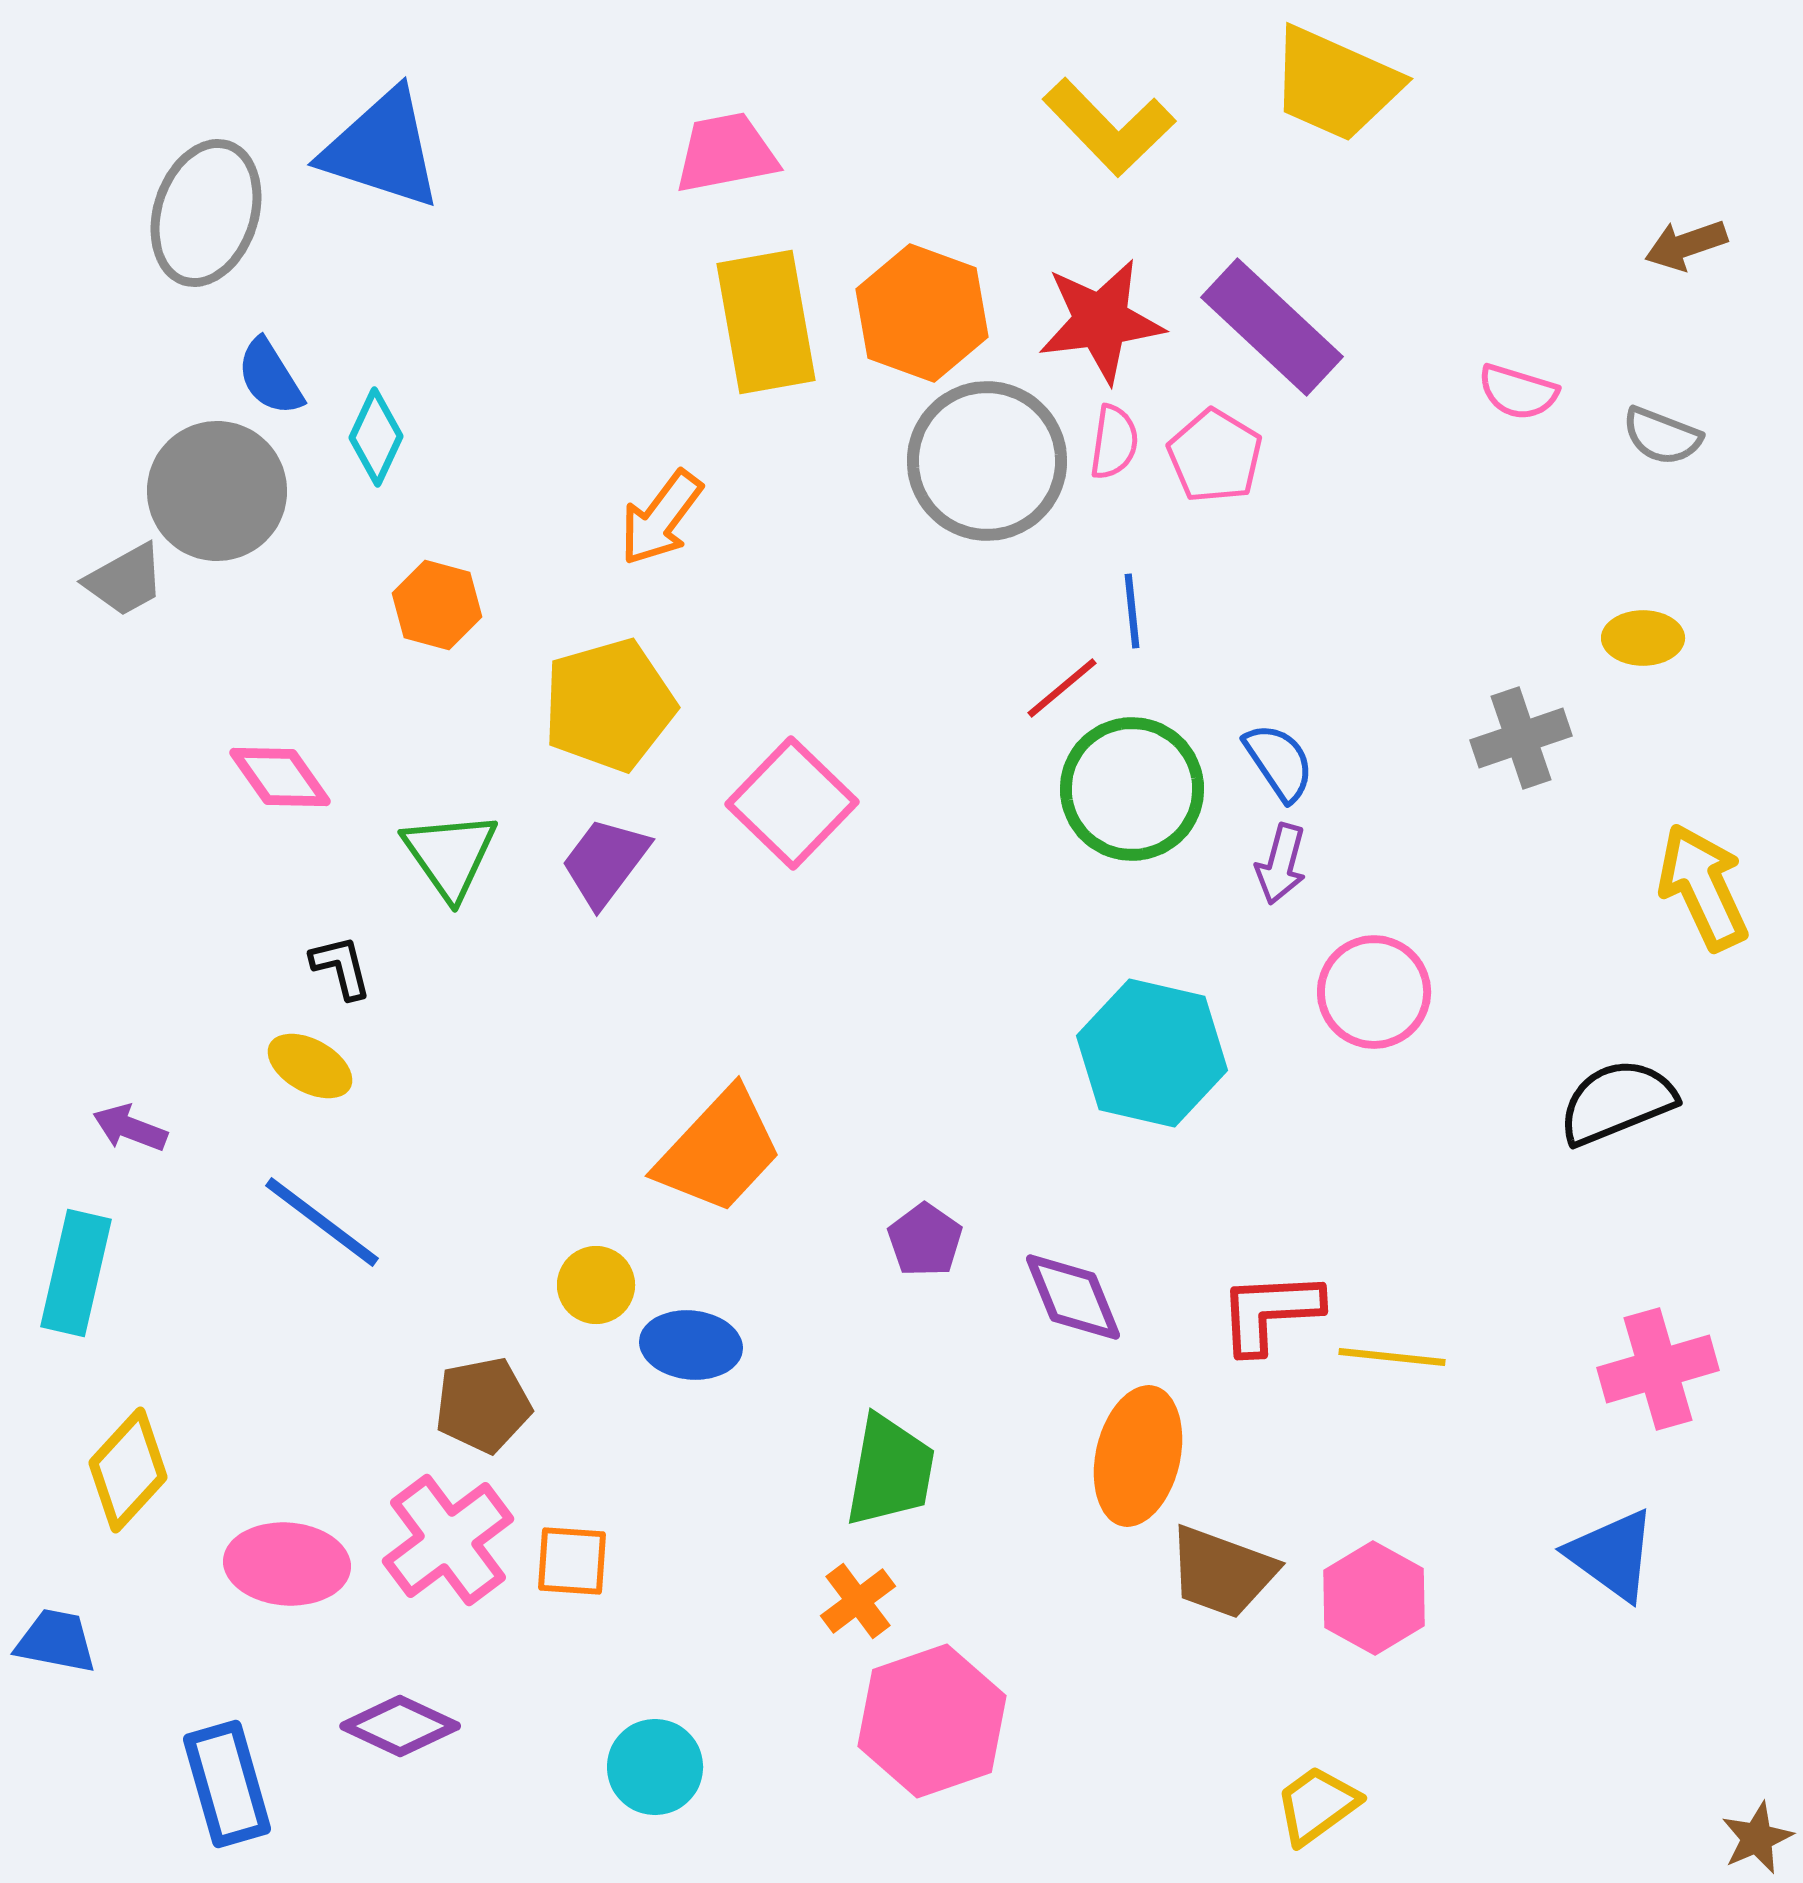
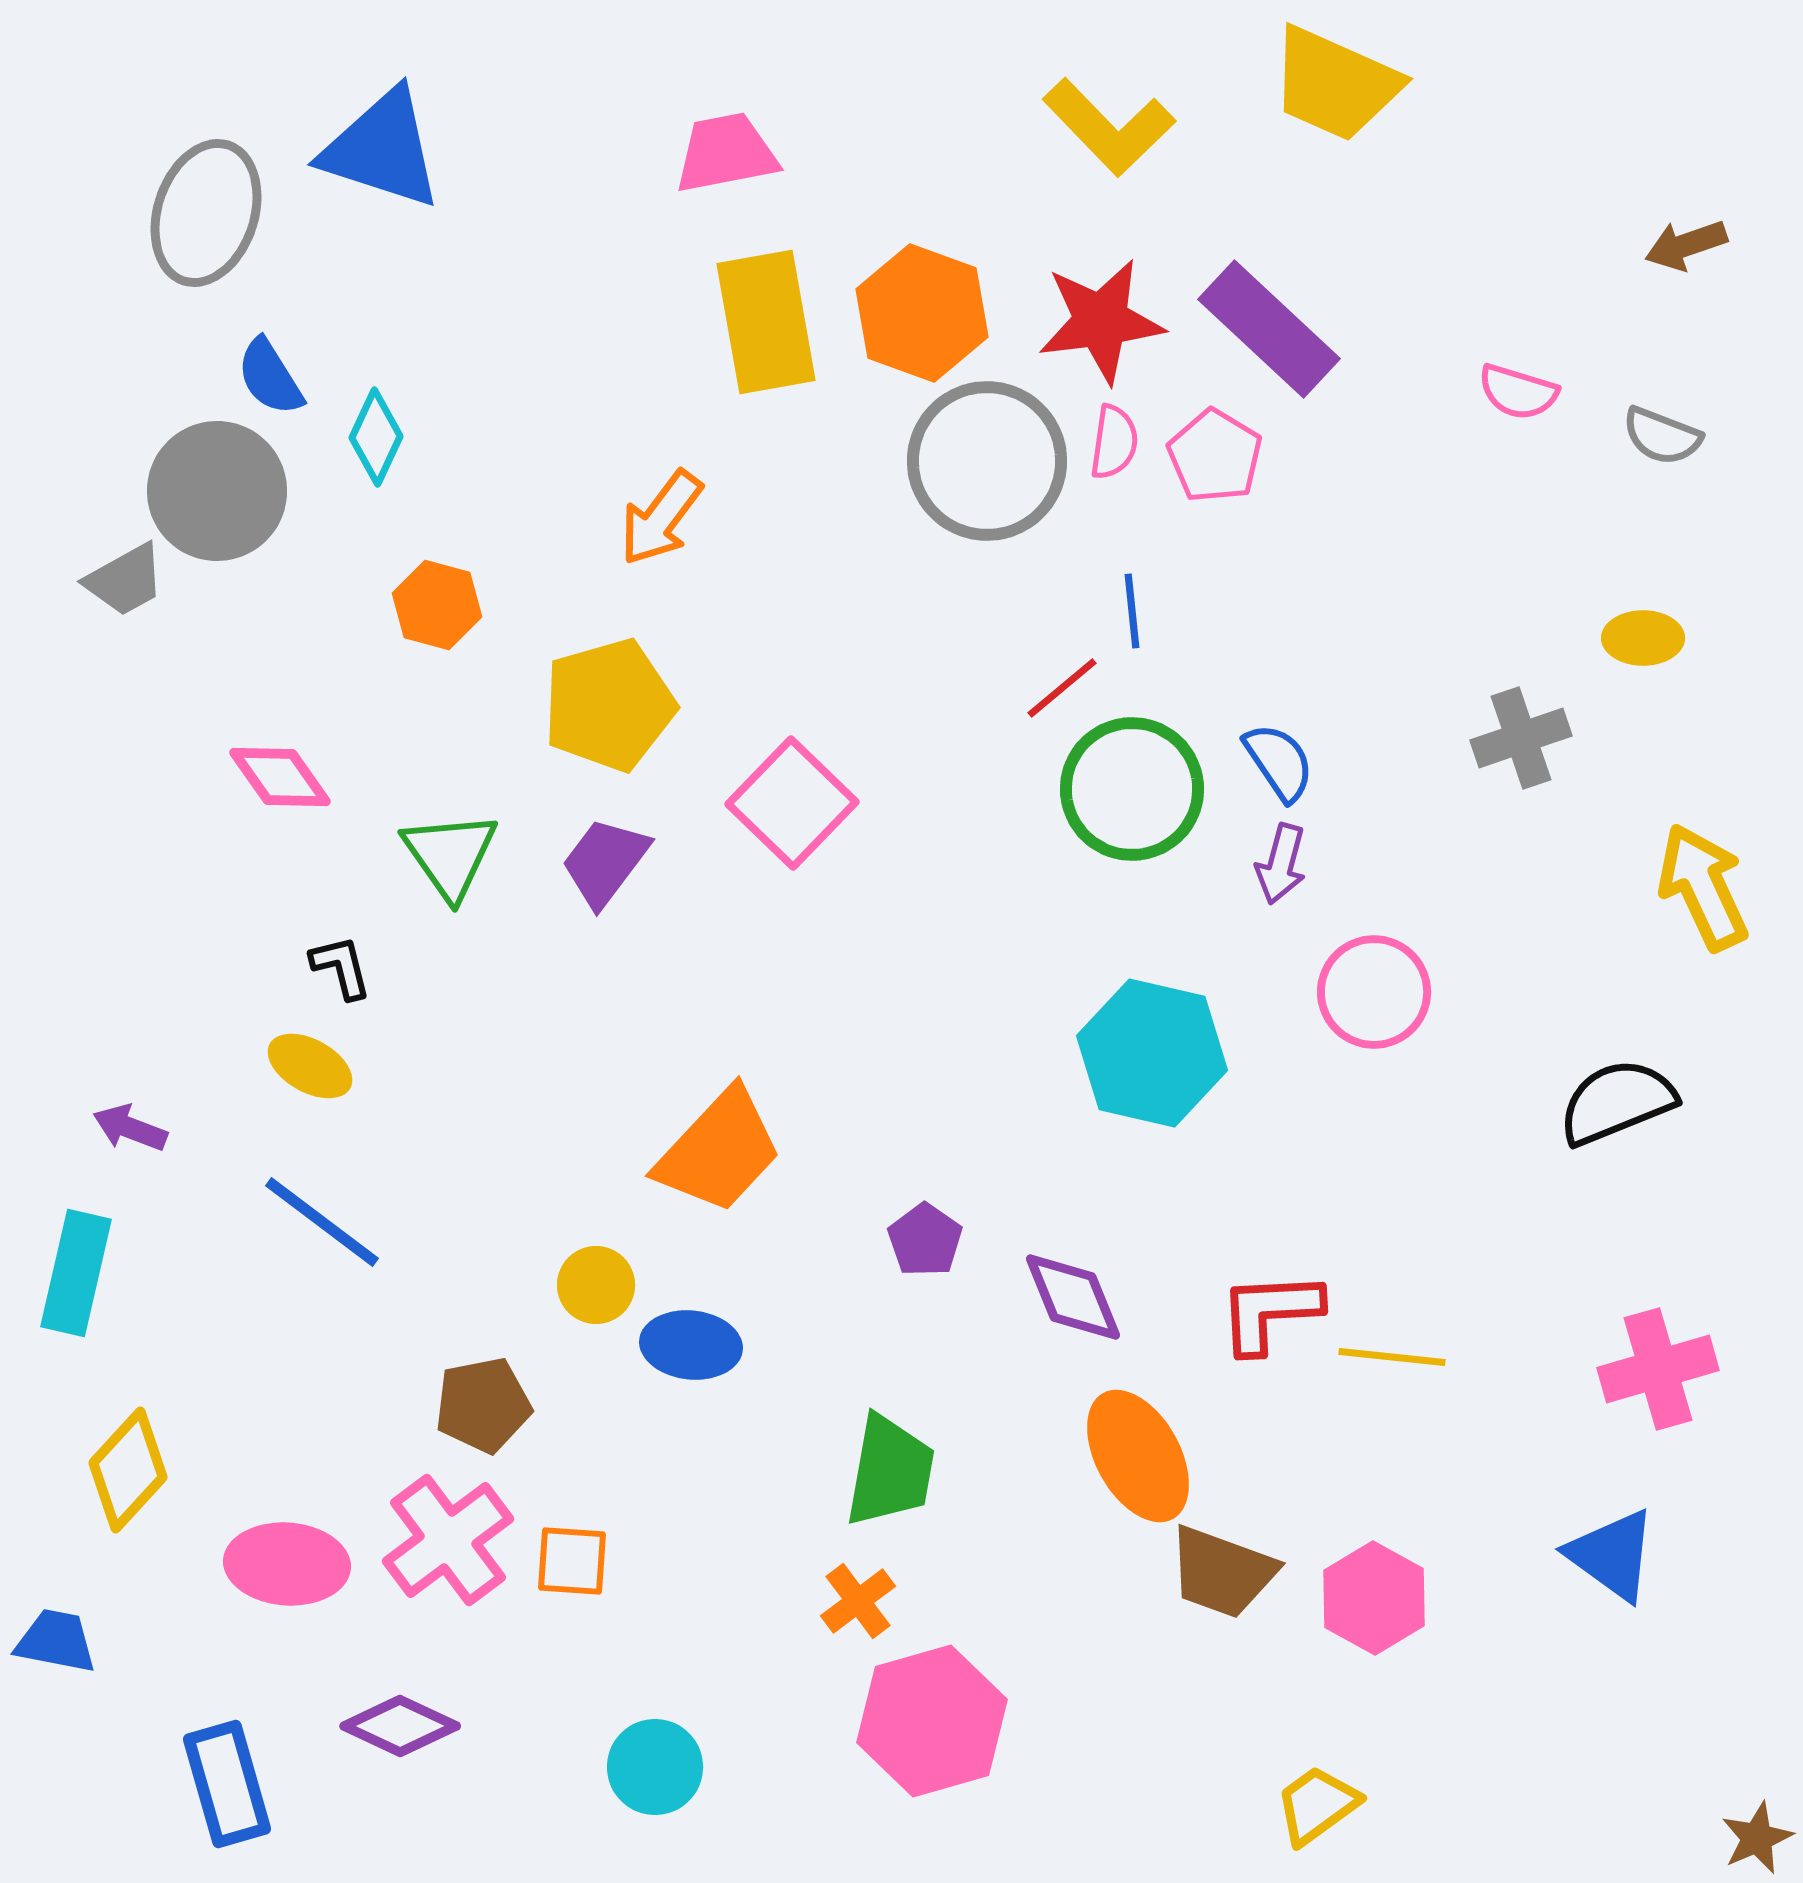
purple rectangle at (1272, 327): moved 3 px left, 2 px down
orange ellipse at (1138, 1456): rotated 42 degrees counterclockwise
pink hexagon at (932, 1721): rotated 3 degrees clockwise
